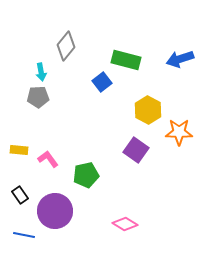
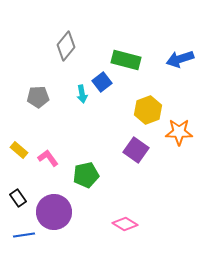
cyan arrow: moved 41 px right, 22 px down
yellow hexagon: rotated 12 degrees clockwise
yellow rectangle: rotated 36 degrees clockwise
pink L-shape: moved 1 px up
black rectangle: moved 2 px left, 3 px down
purple circle: moved 1 px left, 1 px down
blue line: rotated 20 degrees counterclockwise
